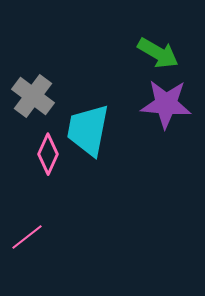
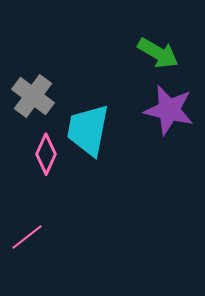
purple star: moved 3 px right, 6 px down; rotated 9 degrees clockwise
pink diamond: moved 2 px left
